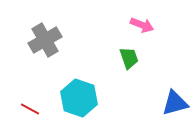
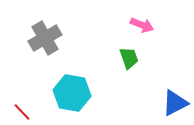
gray cross: moved 2 px up
cyan hexagon: moved 7 px left, 5 px up; rotated 9 degrees counterclockwise
blue triangle: rotated 12 degrees counterclockwise
red line: moved 8 px left, 3 px down; rotated 18 degrees clockwise
